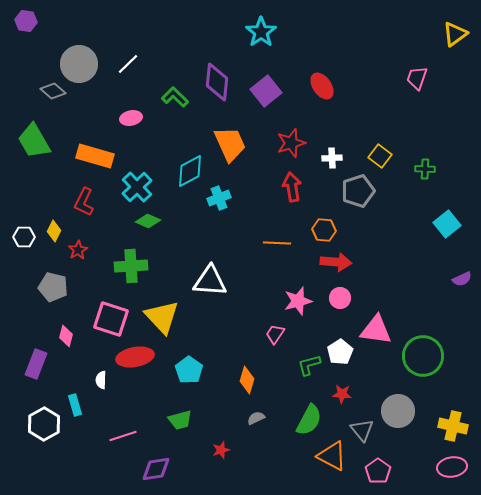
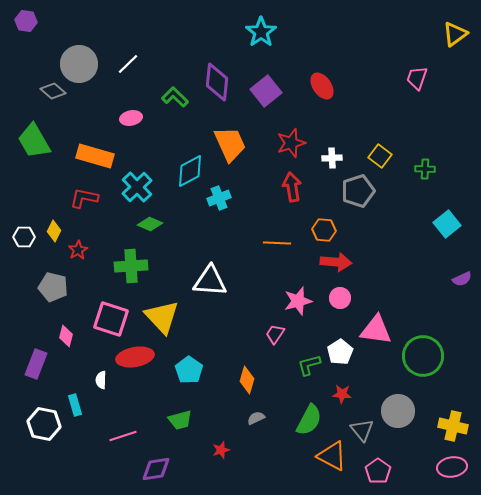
red L-shape at (84, 202): moved 4 px up; rotated 76 degrees clockwise
green diamond at (148, 221): moved 2 px right, 3 px down
white hexagon at (44, 424): rotated 20 degrees counterclockwise
